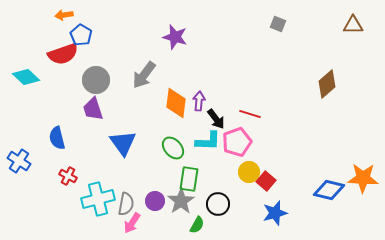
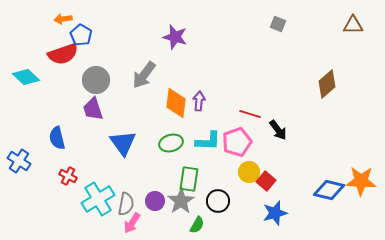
orange arrow: moved 1 px left, 4 px down
black arrow: moved 62 px right, 11 px down
green ellipse: moved 2 px left, 5 px up; rotated 65 degrees counterclockwise
orange star: moved 2 px left, 3 px down
cyan cross: rotated 16 degrees counterclockwise
black circle: moved 3 px up
